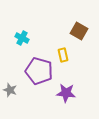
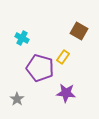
yellow rectangle: moved 2 px down; rotated 48 degrees clockwise
purple pentagon: moved 1 px right, 3 px up
gray star: moved 7 px right, 9 px down; rotated 16 degrees clockwise
